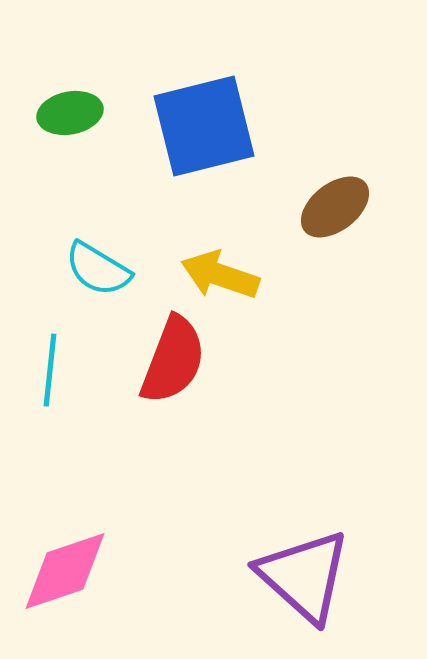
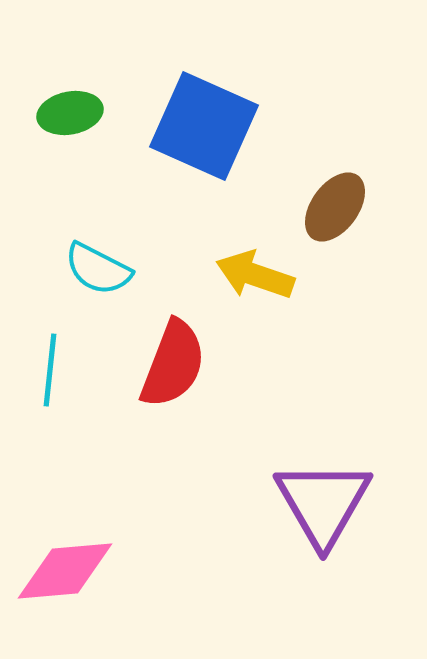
blue square: rotated 38 degrees clockwise
brown ellipse: rotated 16 degrees counterclockwise
cyan semicircle: rotated 4 degrees counterclockwise
yellow arrow: moved 35 px right
red semicircle: moved 4 px down
pink diamond: rotated 14 degrees clockwise
purple triangle: moved 19 px right, 73 px up; rotated 18 degrees clockwise
